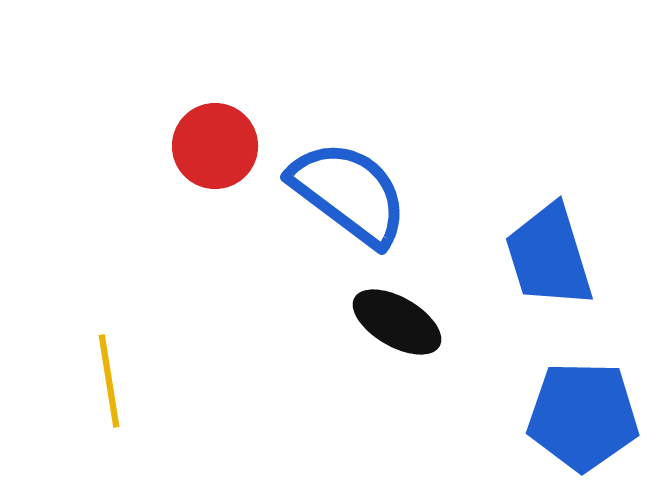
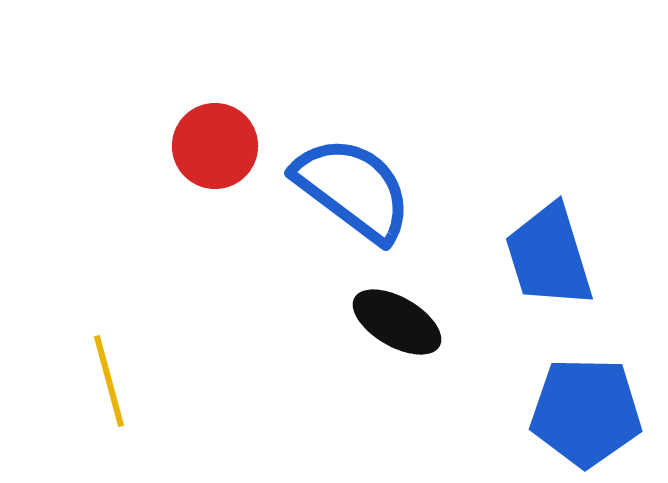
blue semicircle: moved 4 px right, 4 px up
yellow line: rotated 6 degrees counterclockwise
blue pentagon: moved 3 px right, 4 px up
